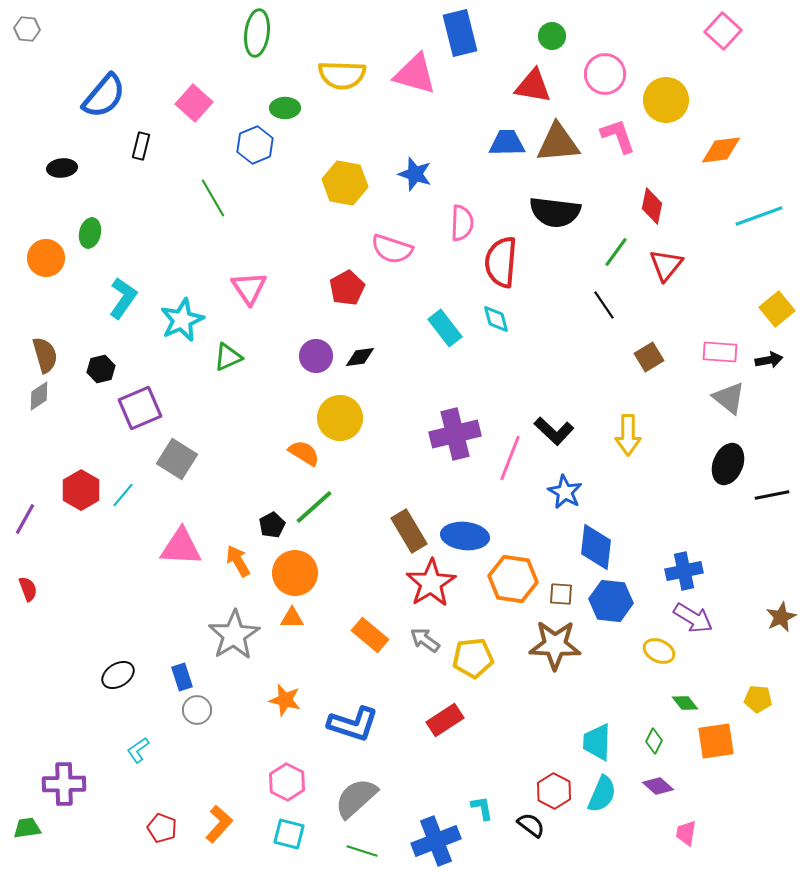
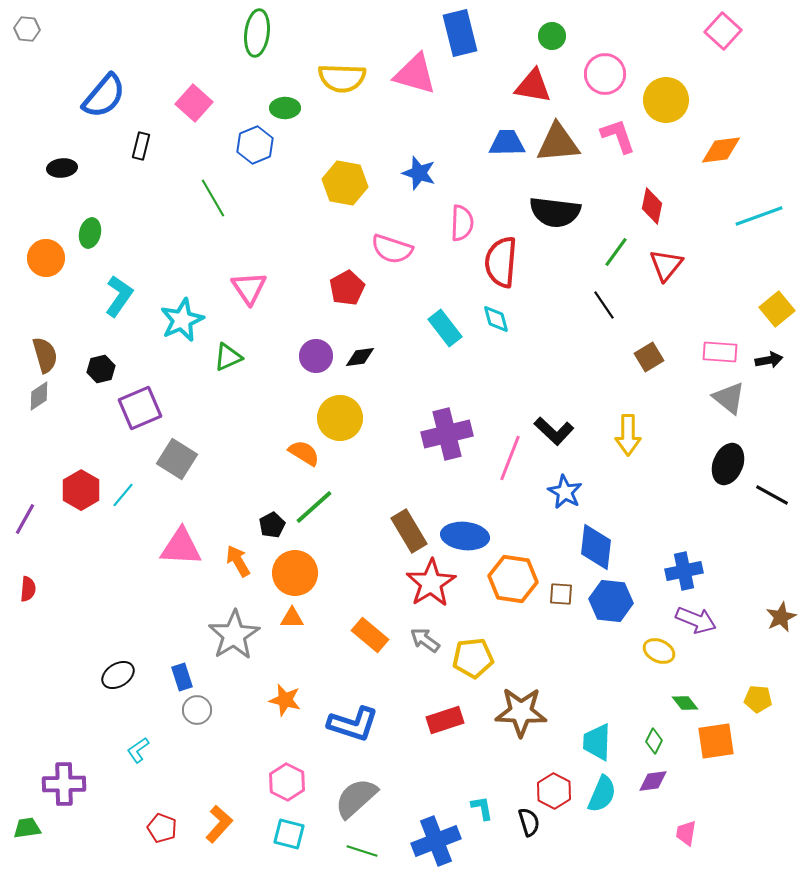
yellow semicircle at (342, 75): moved 3 px down
blue star at (415, 174): moved 4 px right, 1 px up
cyan L-shape at (123, 298): moved 4 px left, 2 px up
purple cross at (455, 434): moved 8 px left
black line at (772, 495): rotated 40 degrees clockwise
red semicircle at (28, 589): rotated 25 degrees clockwise
purple arrow at (693, 618): moved 3 px right, 2 px down; rotated 9 degrees counterclockwise
brown star at (555, 645): moved 34 px left, 67 px down
red rectangle at (445, 720): rotated 15 degrees clockwise
purple diamond at (658, 786): moved 5 px left, 5 px up; rotated 48 degrees counterclockwise
black semicircle at (531, 825): moved 2 px left, 3 px up; rotated 36 degrees clockwise
